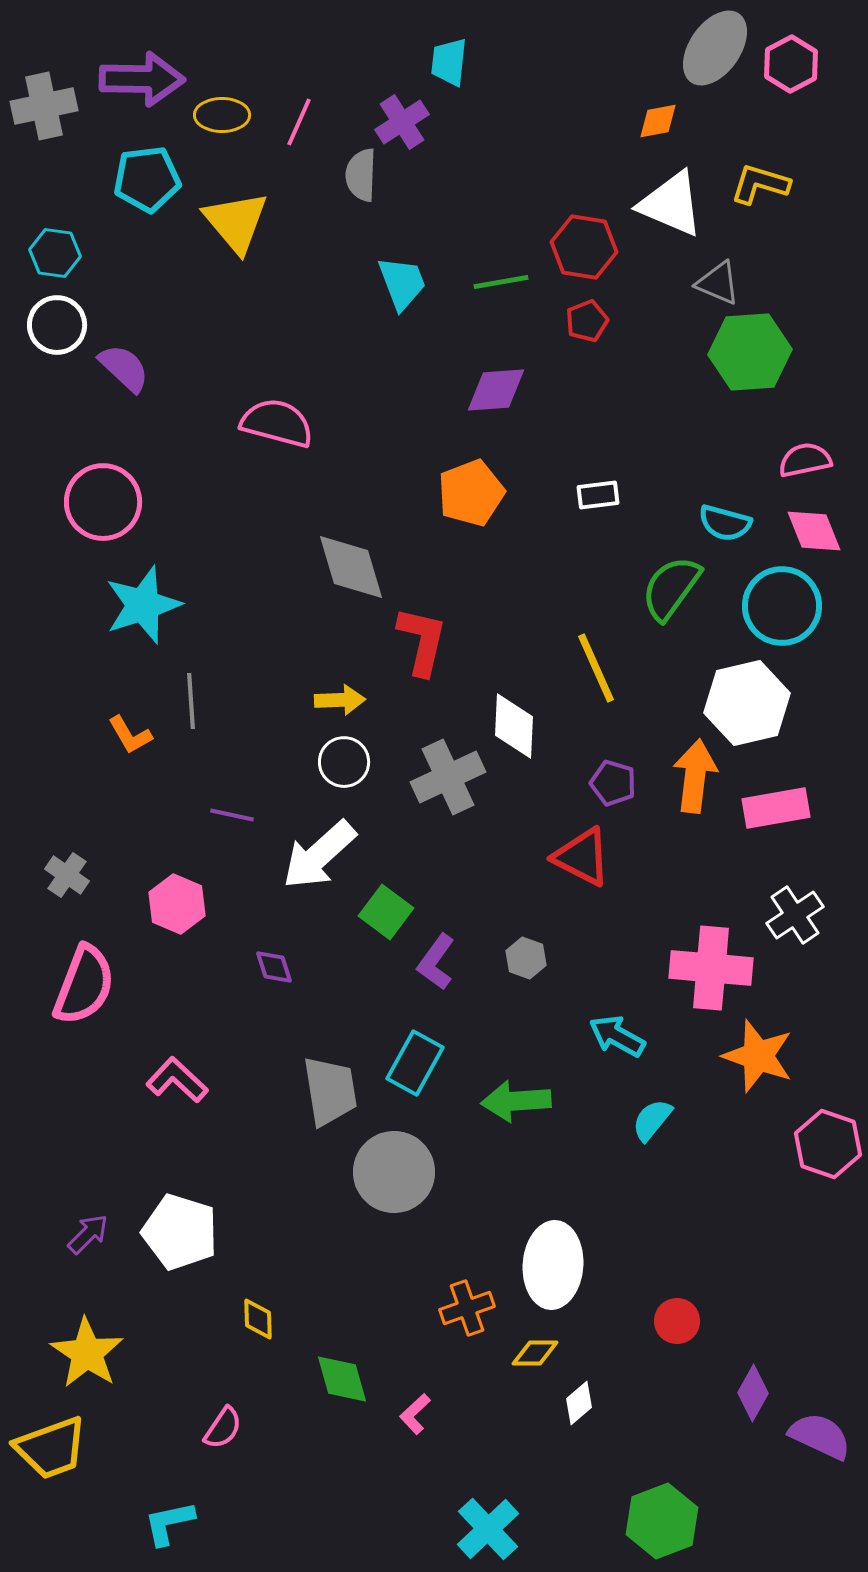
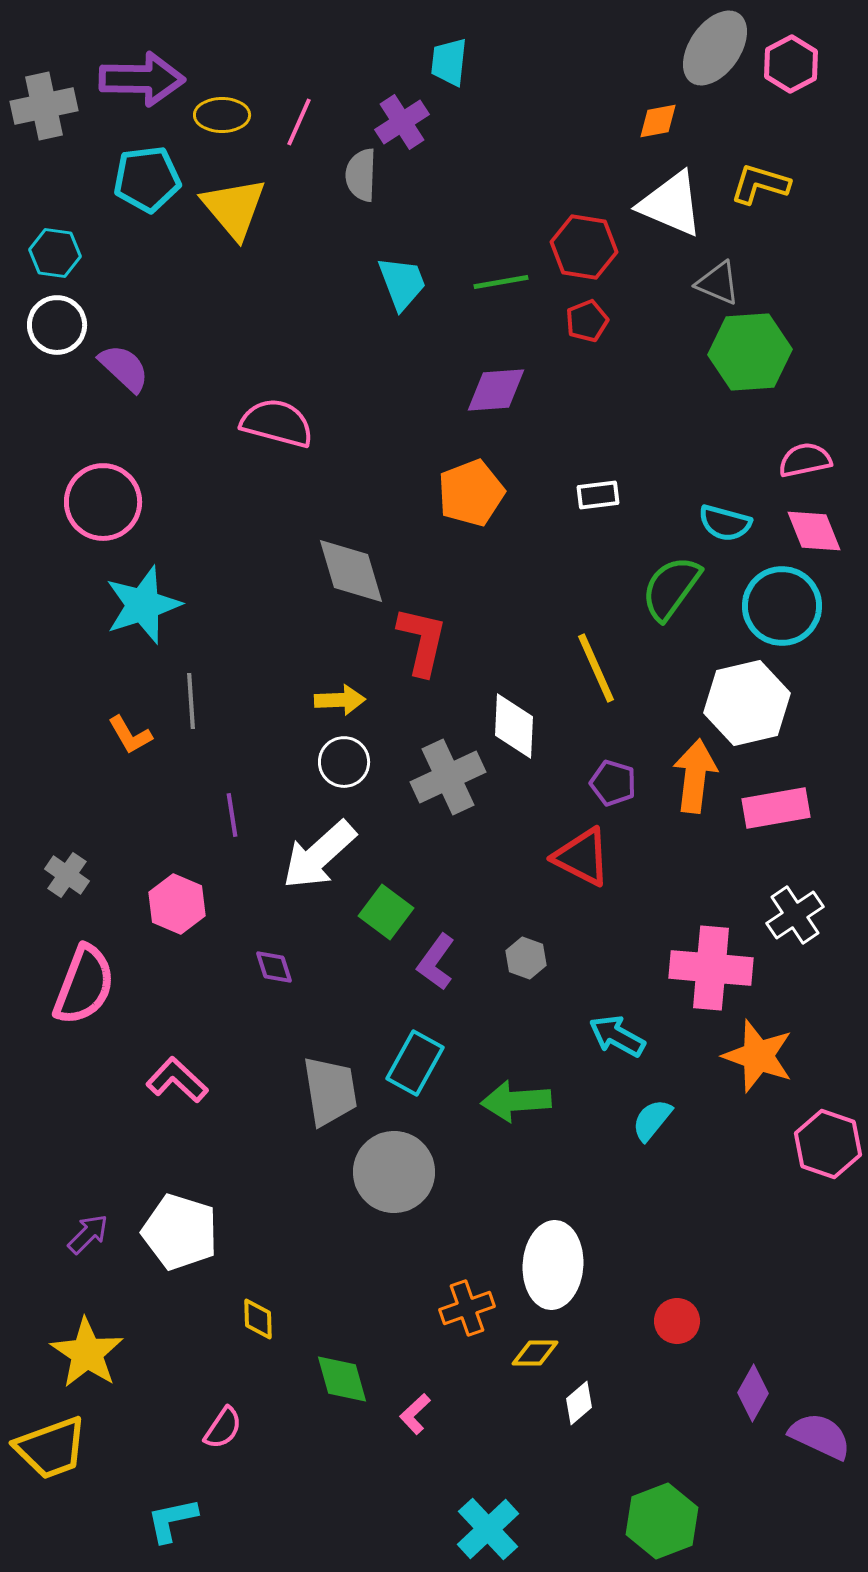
yellow triangle at (236, 222): moved 2 px left, 14 px up
gray diamond at (351, 567): moved 4 px down
purple line at (232, 815): rotated 69 degrees clockwise
cyan L-shape at (169, 1523): moved 3 px right, 3 px up
